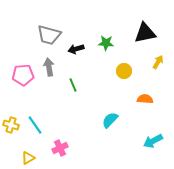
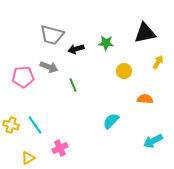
gray trapezoid: moved 3 px right
gray arrow: rotated 120 degrees clockwise
pink pentagon: moved 2 px down
cyan semicircle: moved 1 px right, 1 px down
